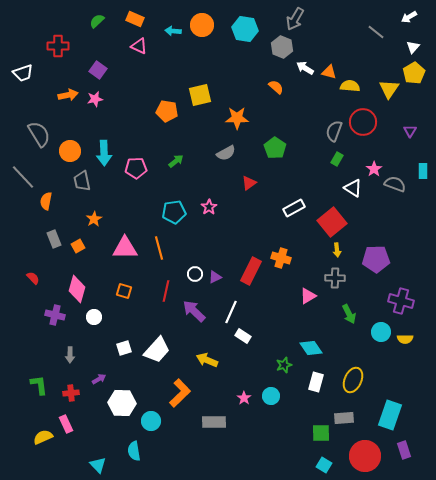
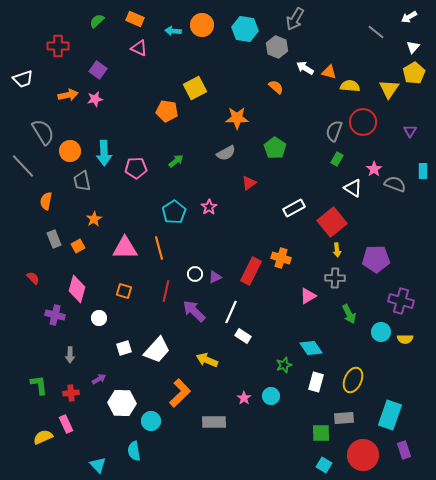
pink triangle at (139, 46): moved 2 px down
gray hexagon at (282, 47): moved 5 px left
white trapezoid at (23, 73): moved 6 px down
yellow square at (200, 95): moved 5 px left, 7 px up; rotated 15 degrees counterclockwise
gray semicircle at (39, 134): moved 4 px right, 2 px up
gray line at (23, 177): moved 11 px up
cyan pentagon at (174, 212): rotated 25 degrees counterclockwise
white circle at (94, 317): moved 5 px right, 1 px down
red circle at (365, 456): moved 2 px left, 1 px up
